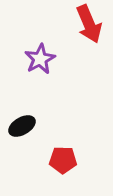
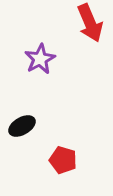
red arrow: moved 1 px right, 1 px up
red pentagon: rotated 16 degrees clockwise
